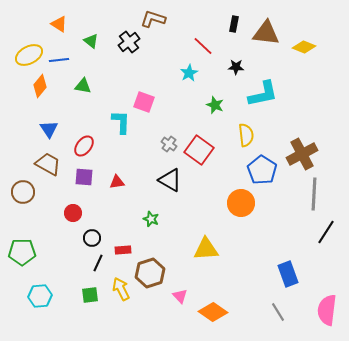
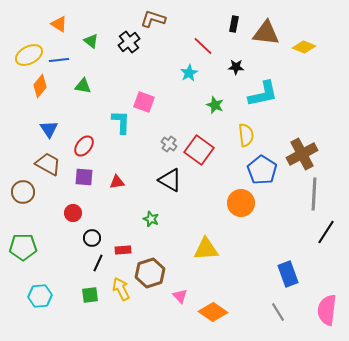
green pentagon at (22, 252): moved 1 px right, 5 px up
